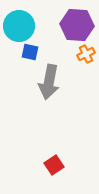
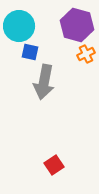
purple hexagon: rotated 12 degrees clockwise
gray arrow: moved 5 px left
